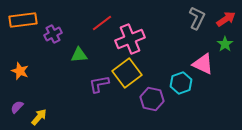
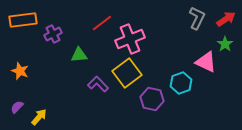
pink triangle: moved 3 px right, 2 px up
purple L-shape: moved 1 px left; rotated 55 degrees clockwise
